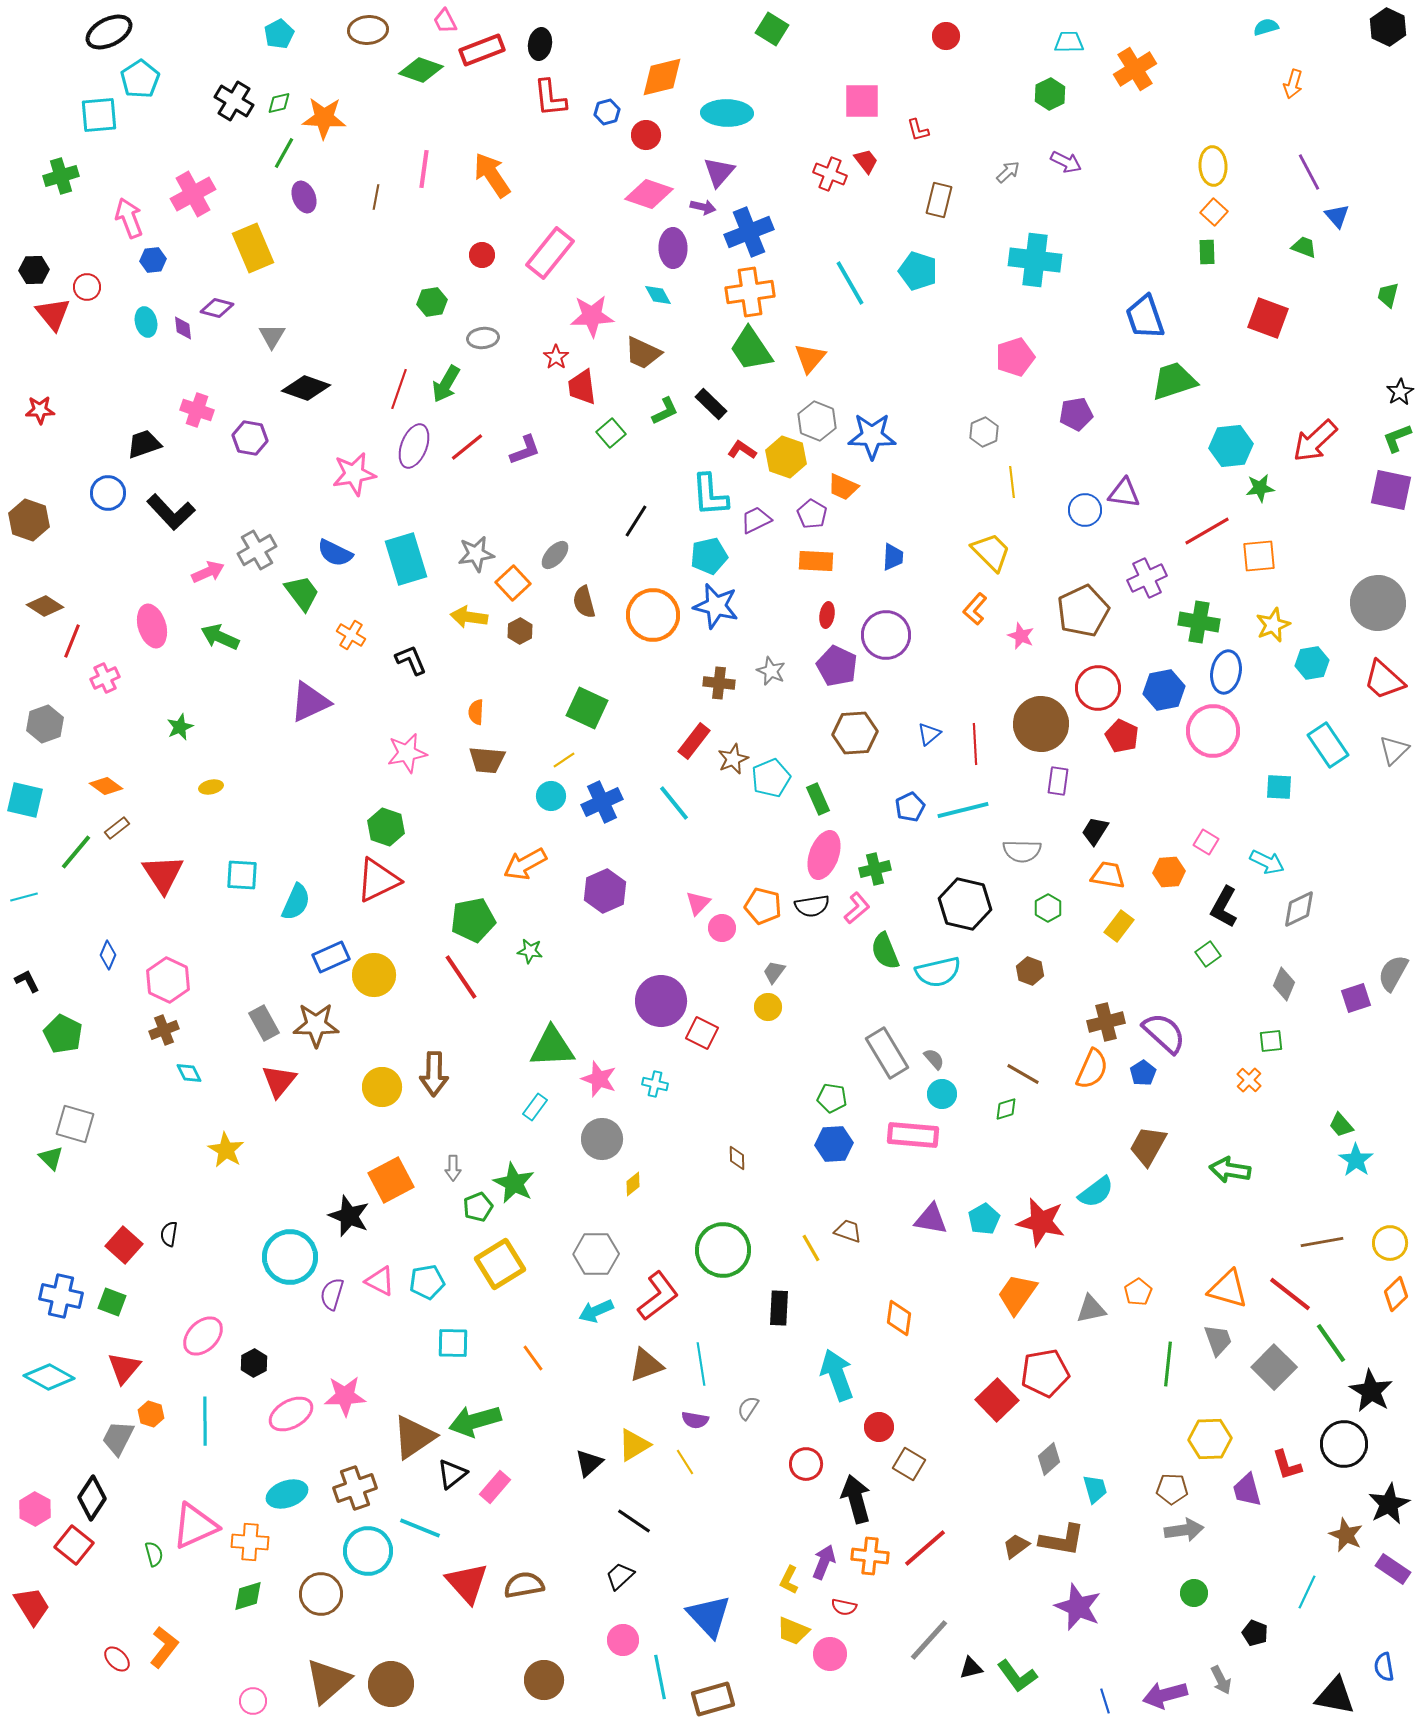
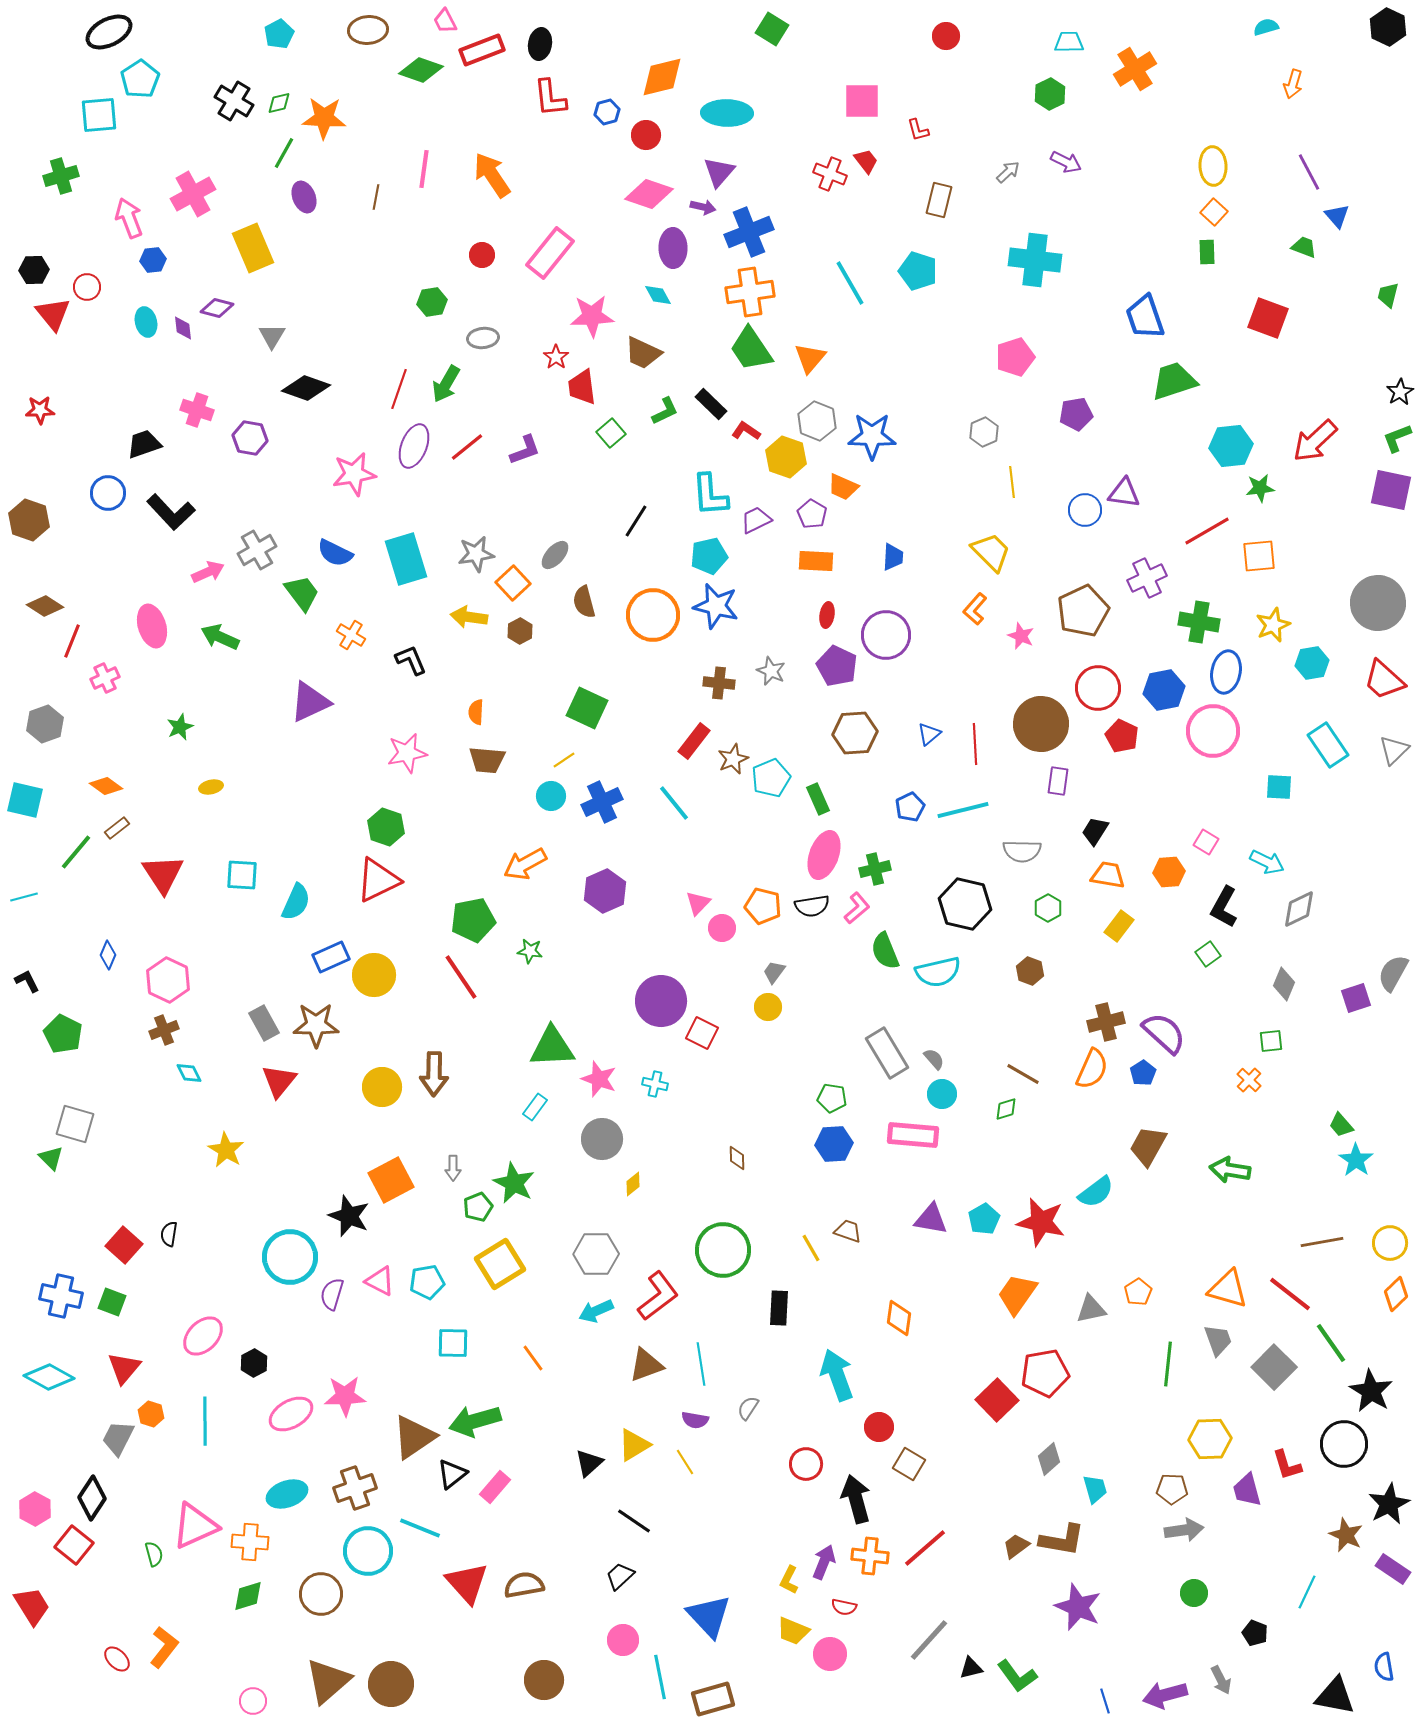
red L-shape at (742, 450): moved 4 px right, 19 px up
